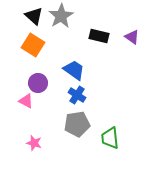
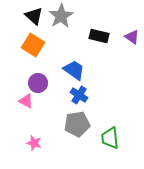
blue cross: moved 2 px right
